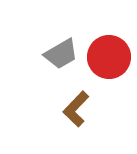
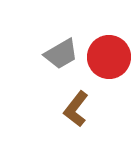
brown L-shape: rotated 6 degrees counterclockwise
